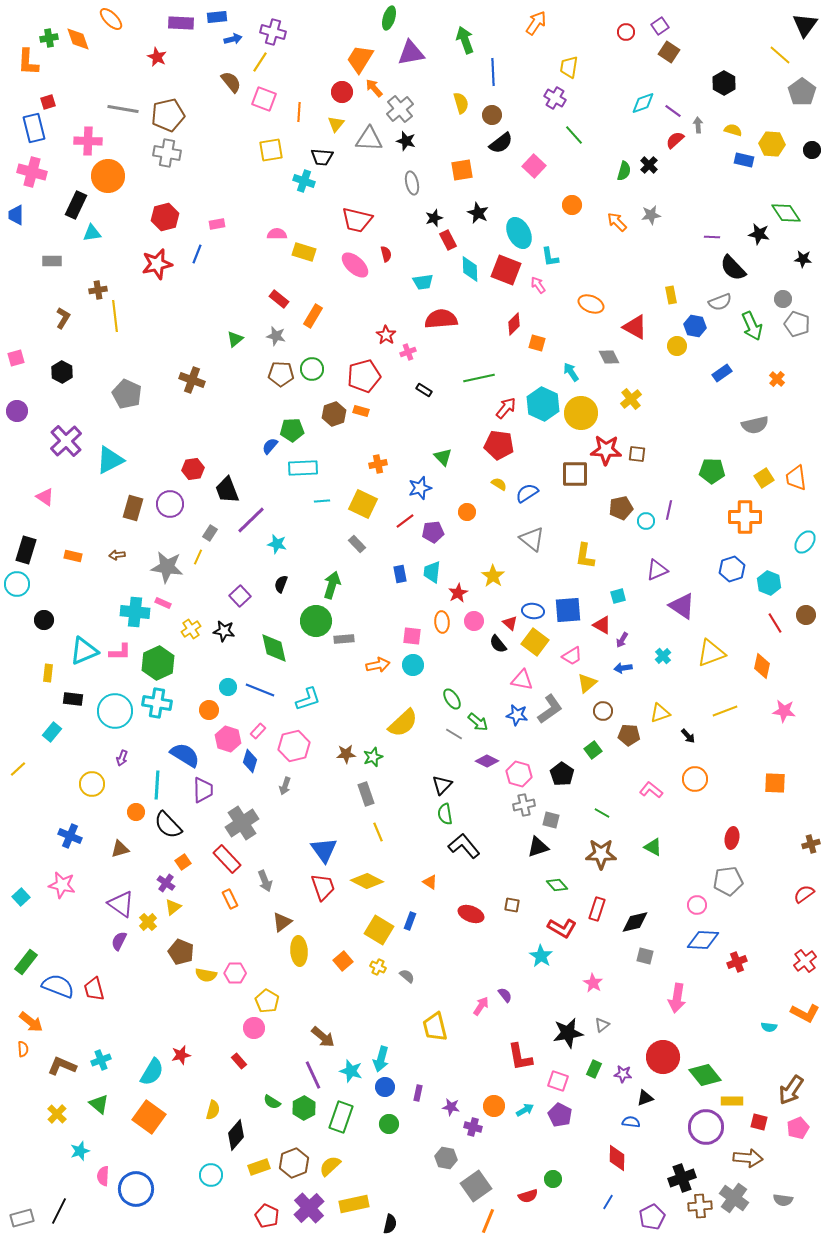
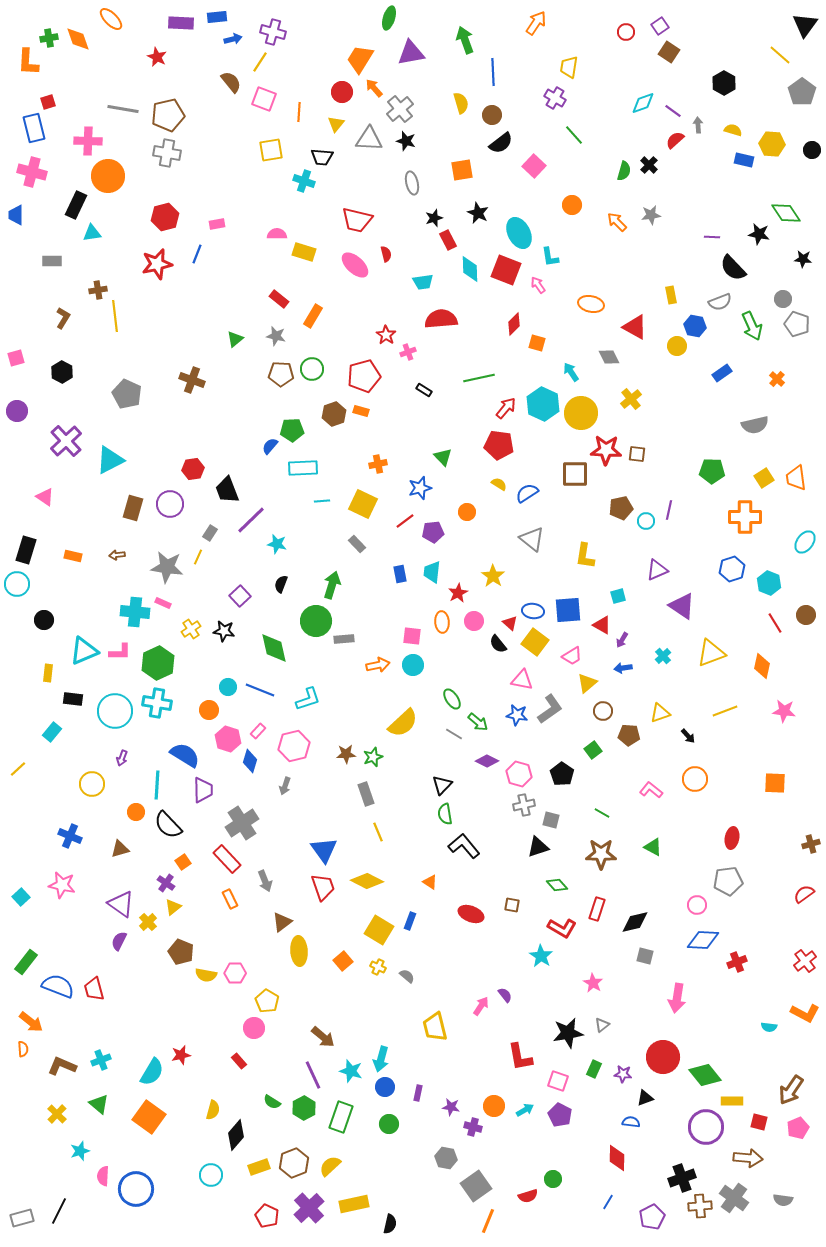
orange ellipse at (591, 304): rotated 10 degrees counterclockwise
